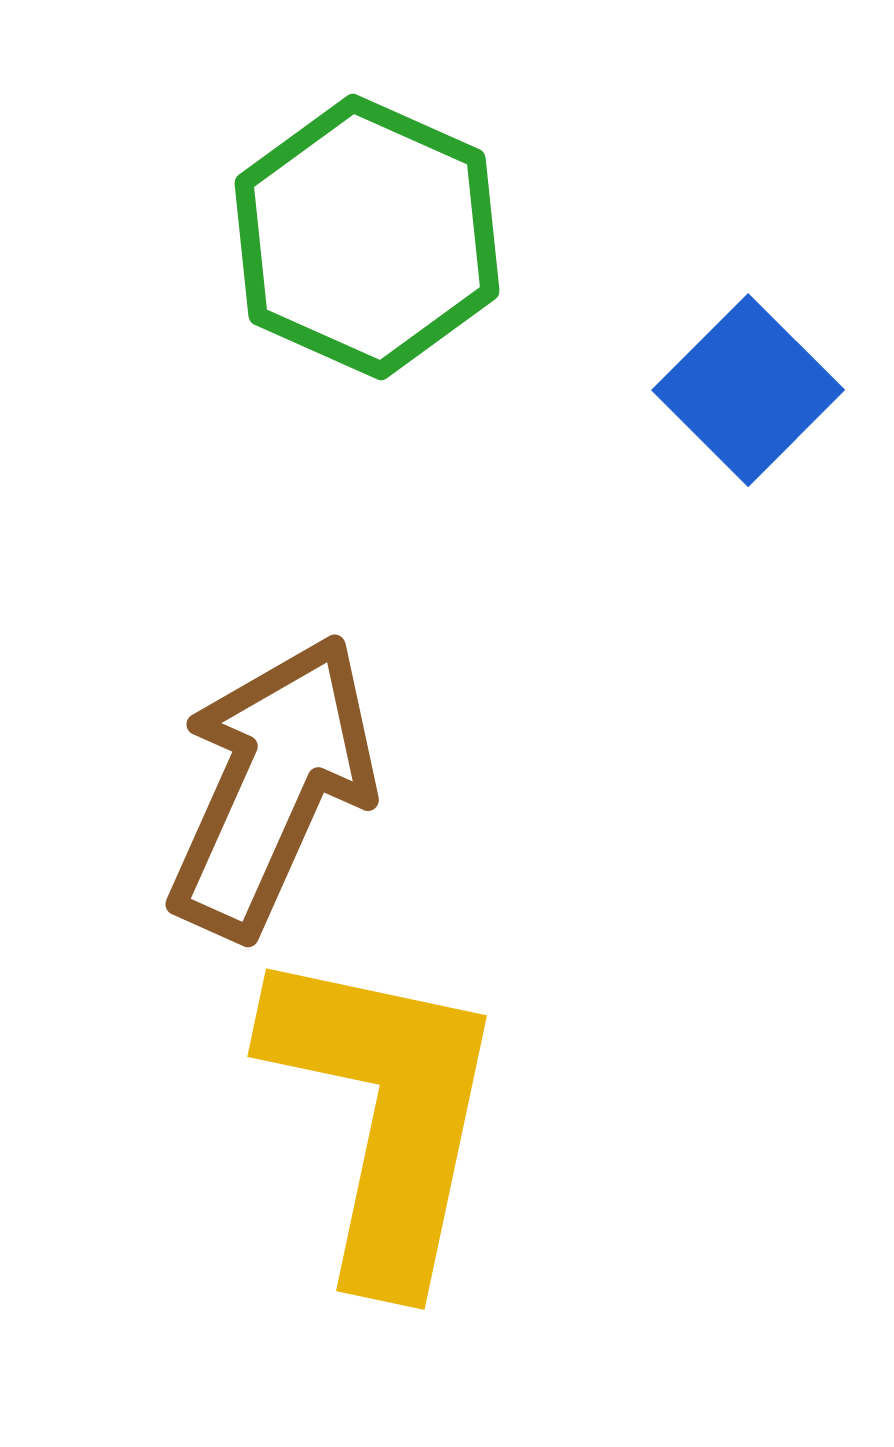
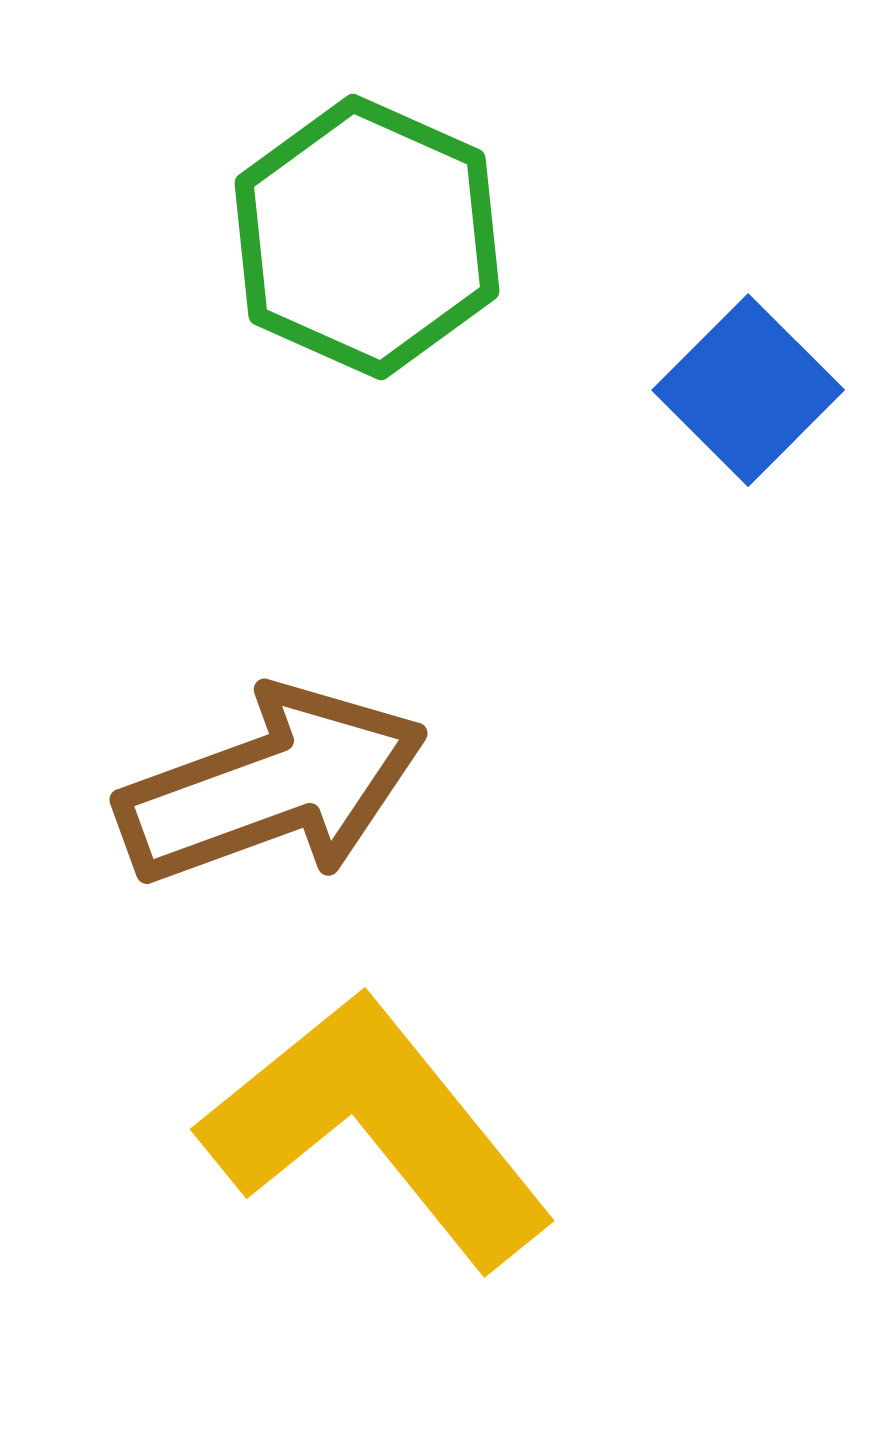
brown arrow: rotated 46 degrees clockwise
yellow L-shape: moved 7 px left, 15 px down; rotated 51 degrees counterclockwise
